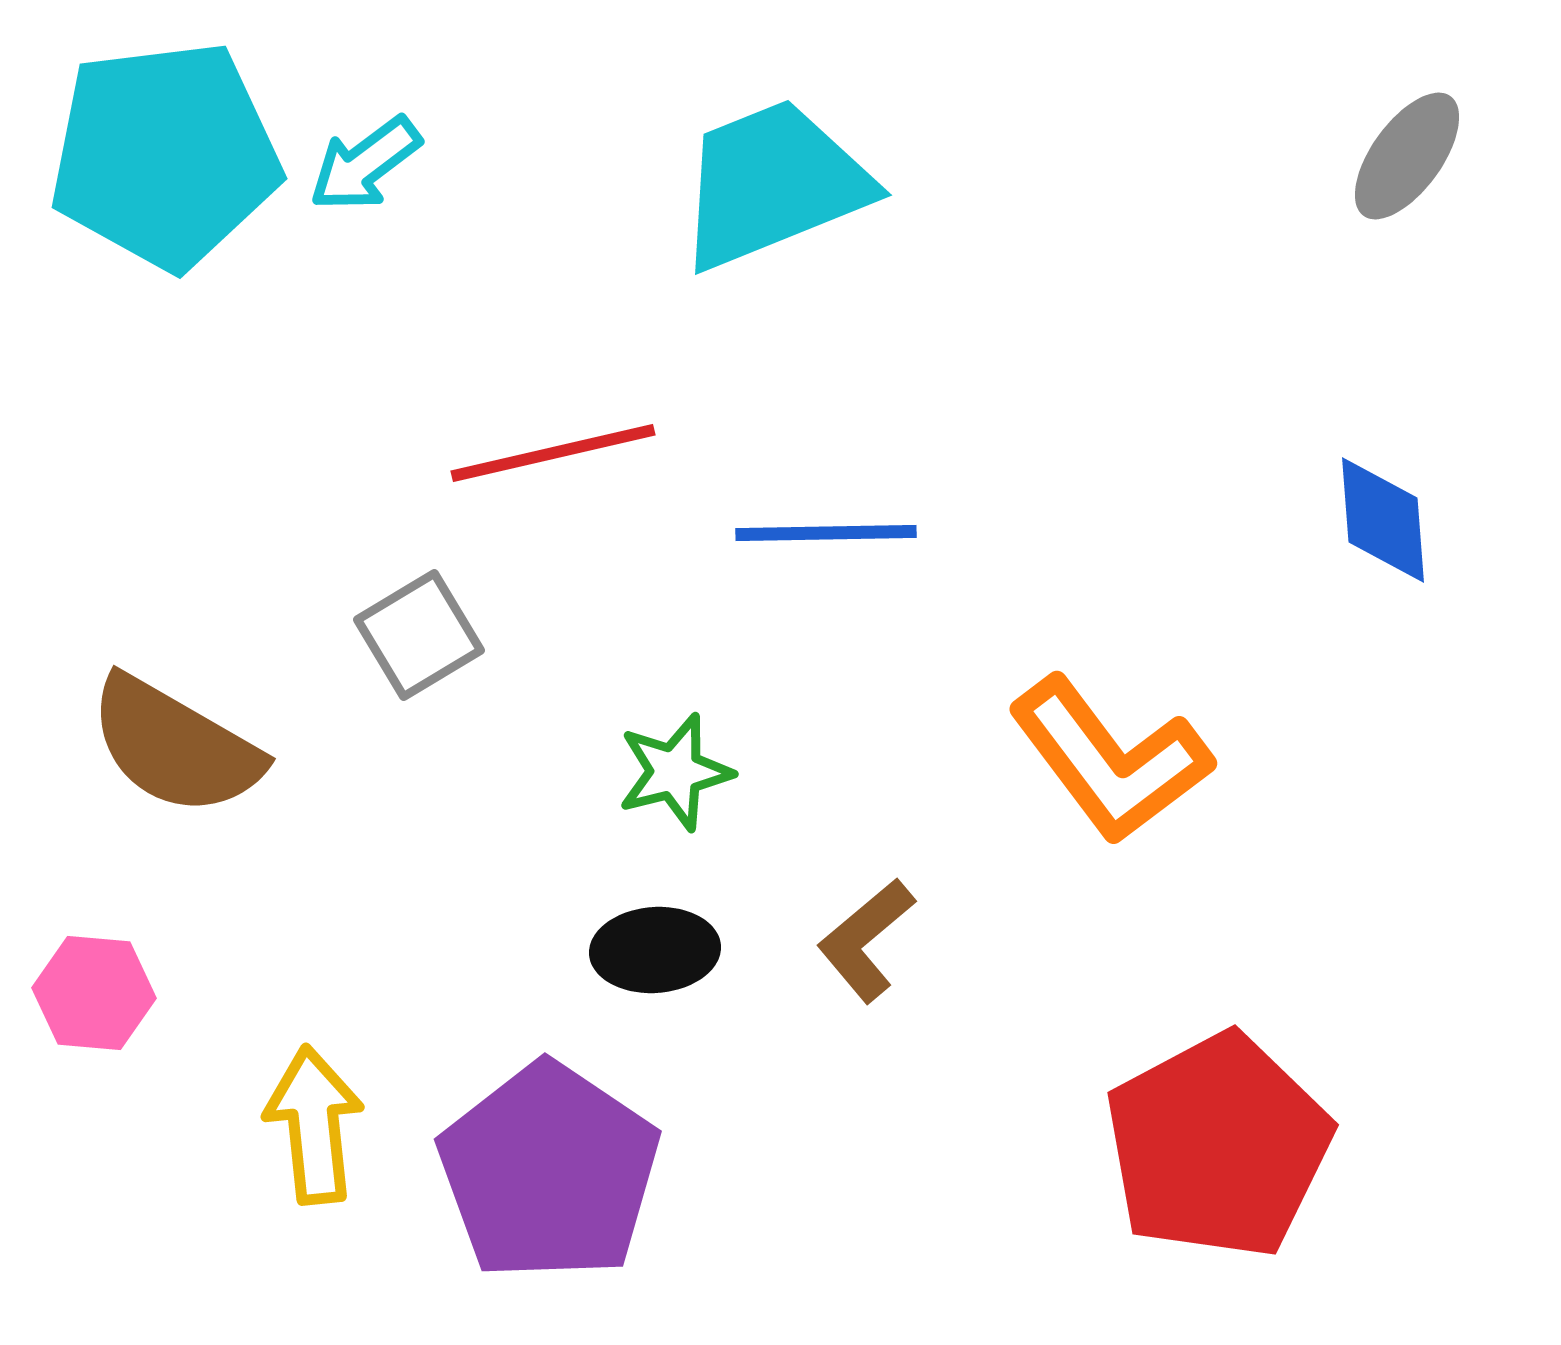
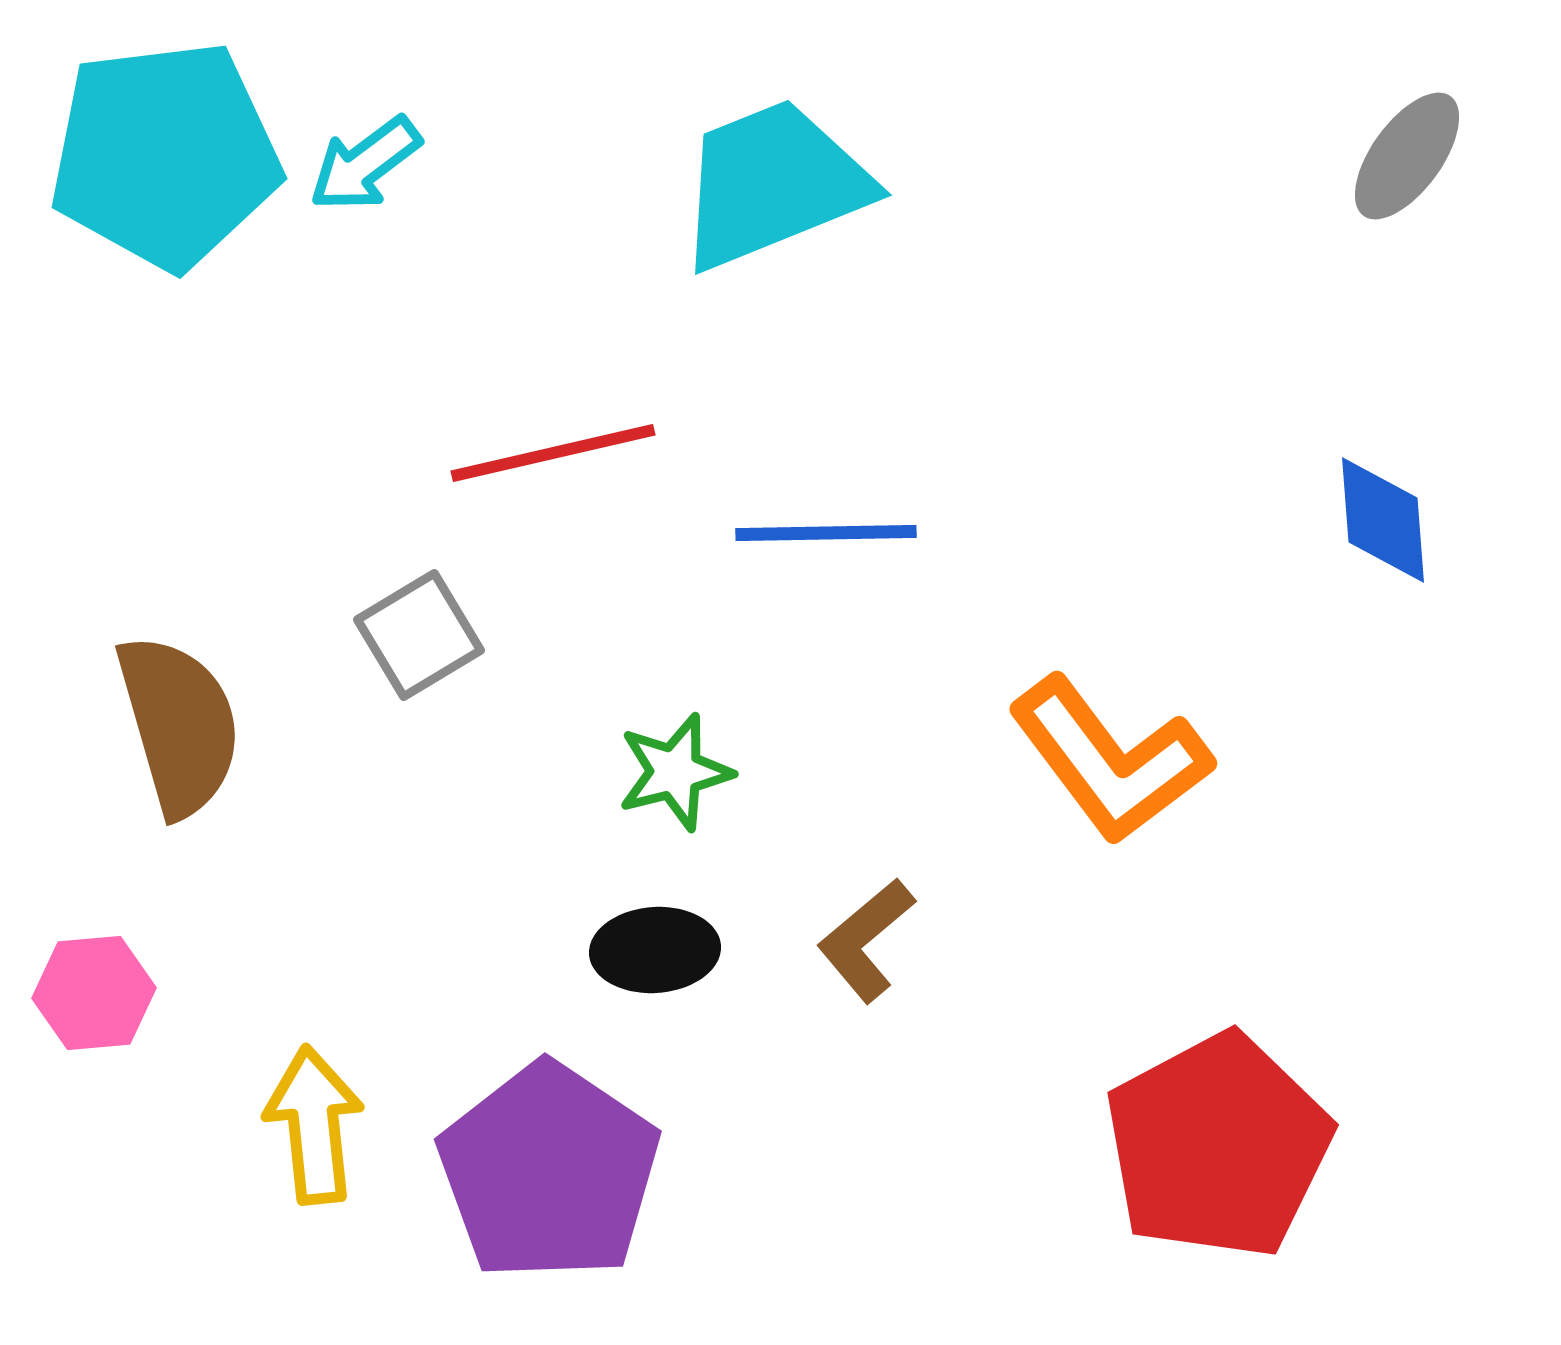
brown semicircle: moved 4 px right, 21 px up; rotated 136 degrees counterclockwise
pink hexagon: rotated 10 degrees counterclockwise
